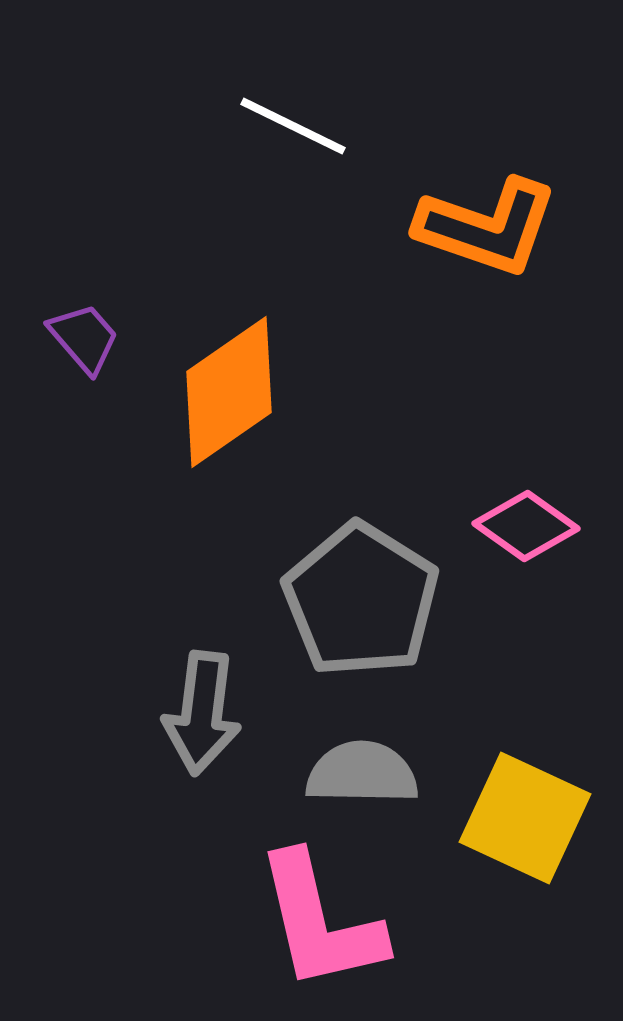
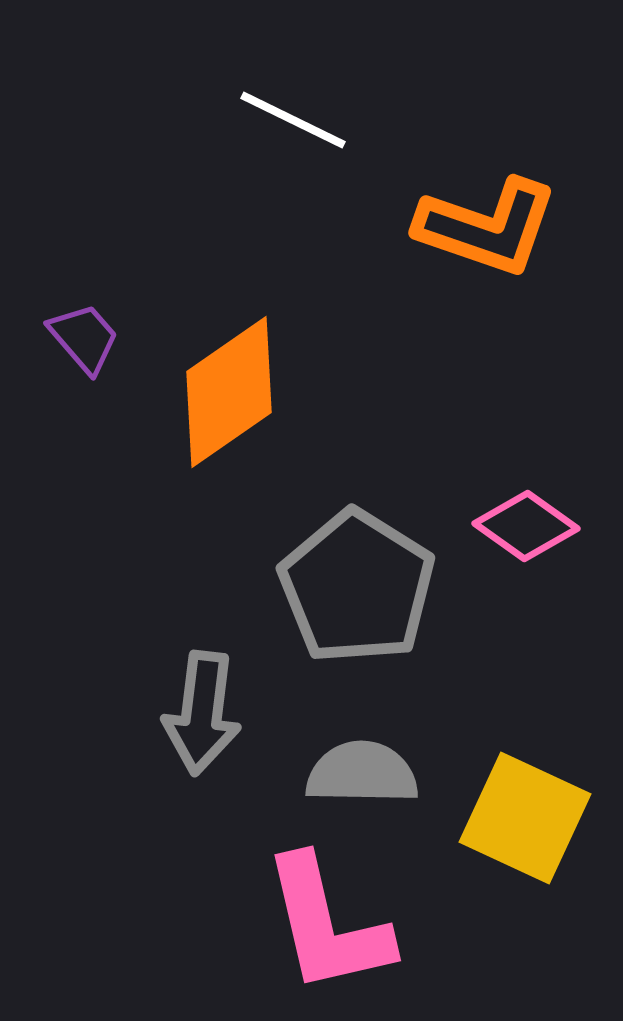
white line: moved 6 px up
gray pentagon: moved 4 px left, 13 px up
pink L-shape: moved 7 px right, 3 px down
